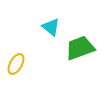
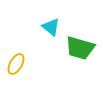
green trapezoid: rotated 144 degrees counterclockwise
